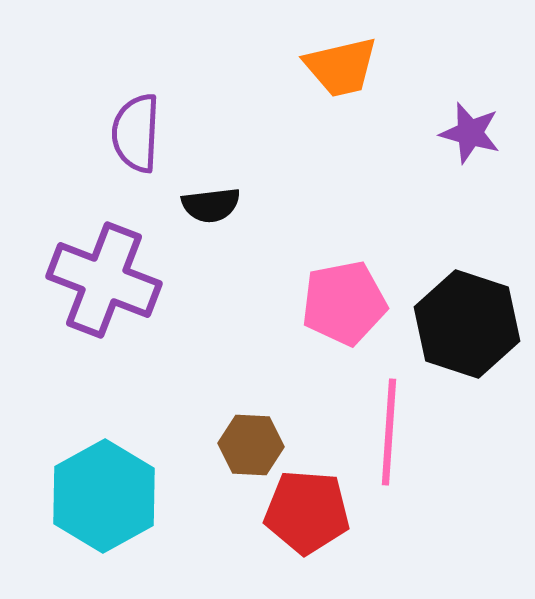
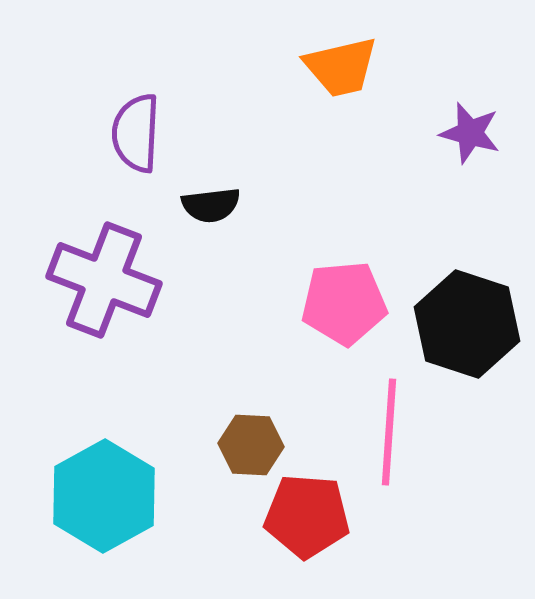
pink pentagon: rotated 6 degrees clockwise
red pentagon: moved 4 px down
